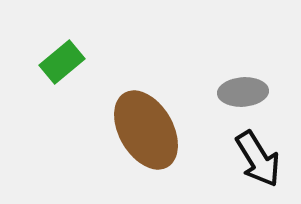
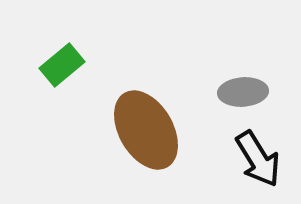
green rectangle: moved 3 px down
